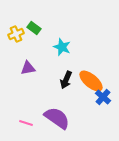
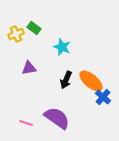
purple triangle: moved 1 px right
